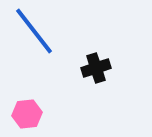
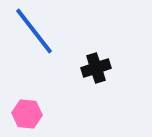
pink hexagon: rotated 12 degrees clockwise
